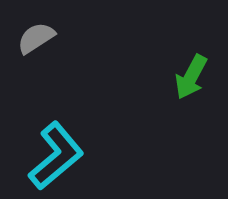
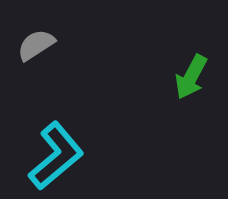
gray semicircle: moved 7 px down
